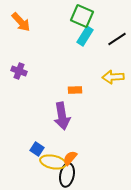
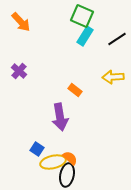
purple cross: rotated 21 degrees clockwise
orange rectangle: rotated 40 degrees clockwise
purple arrow: moved 2 px left, 1 px down
orange semicircle: rotated 91 degrees clockwise
yellow ellipse: rotated 25 degrees counterclockwise
